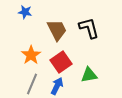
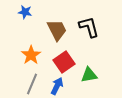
black L-shape: moved 1 px up
red square: moved 3 px right
